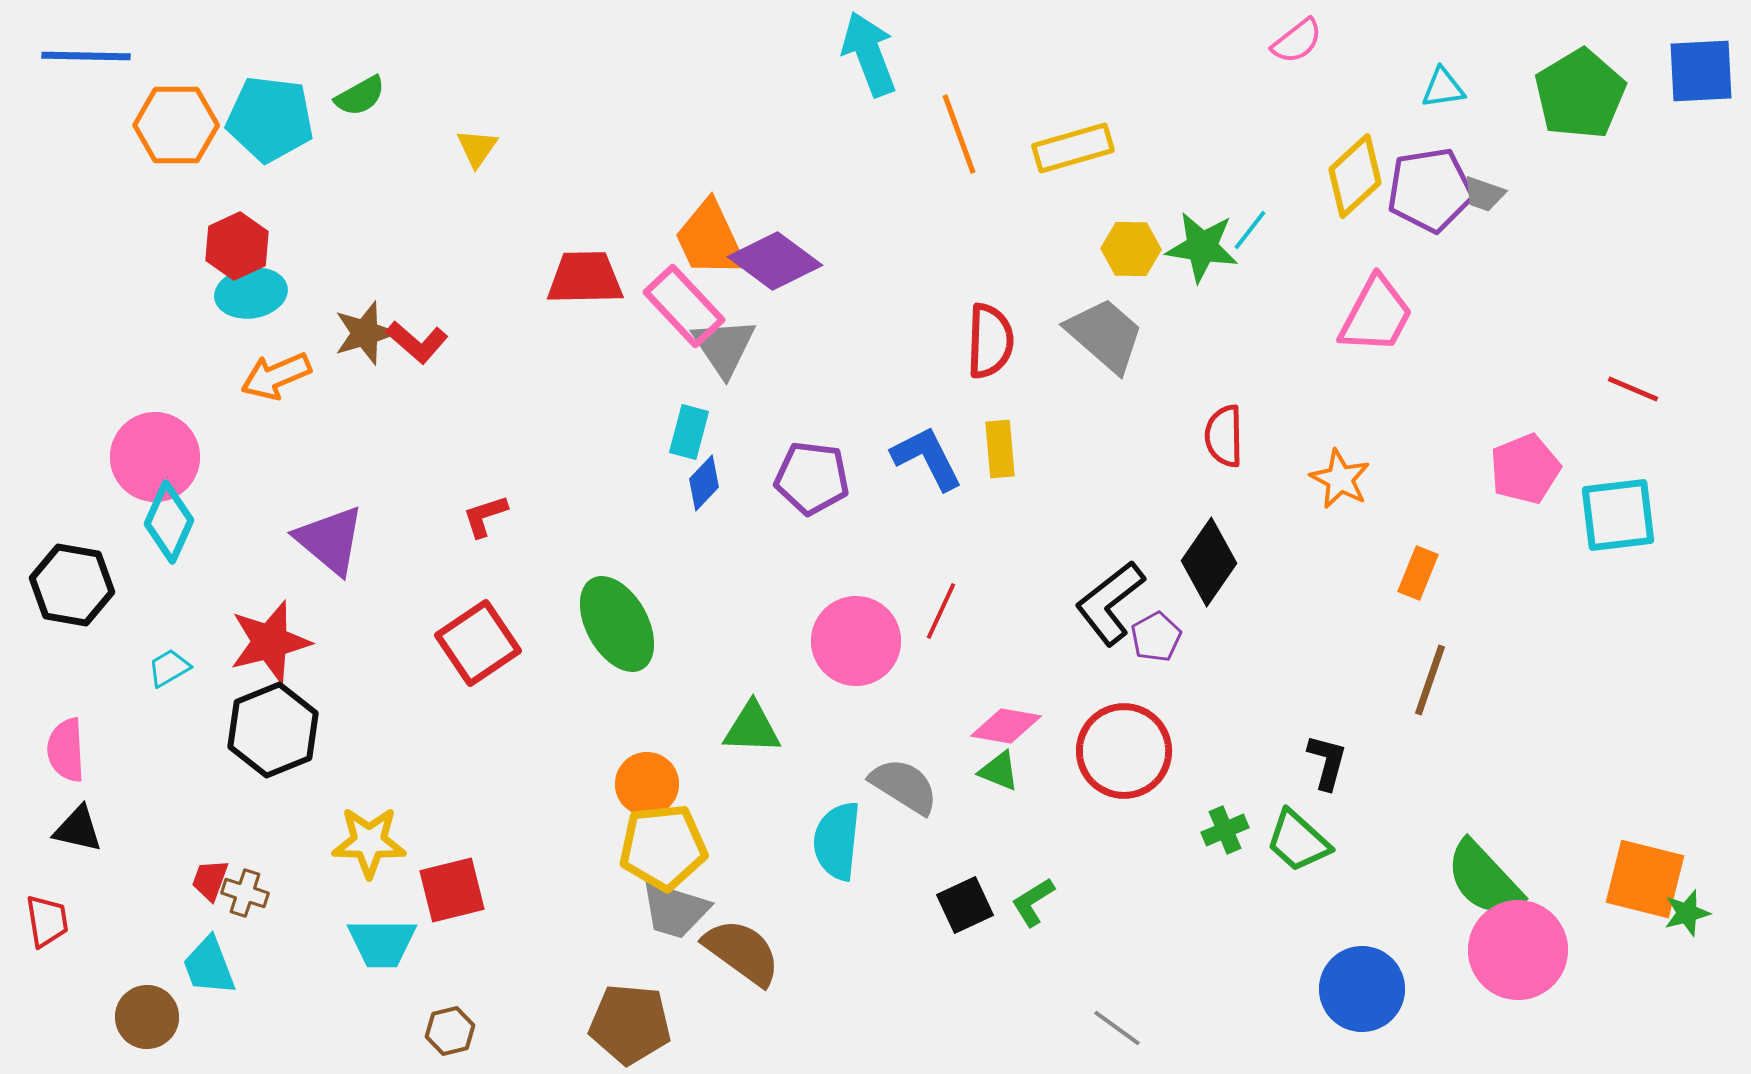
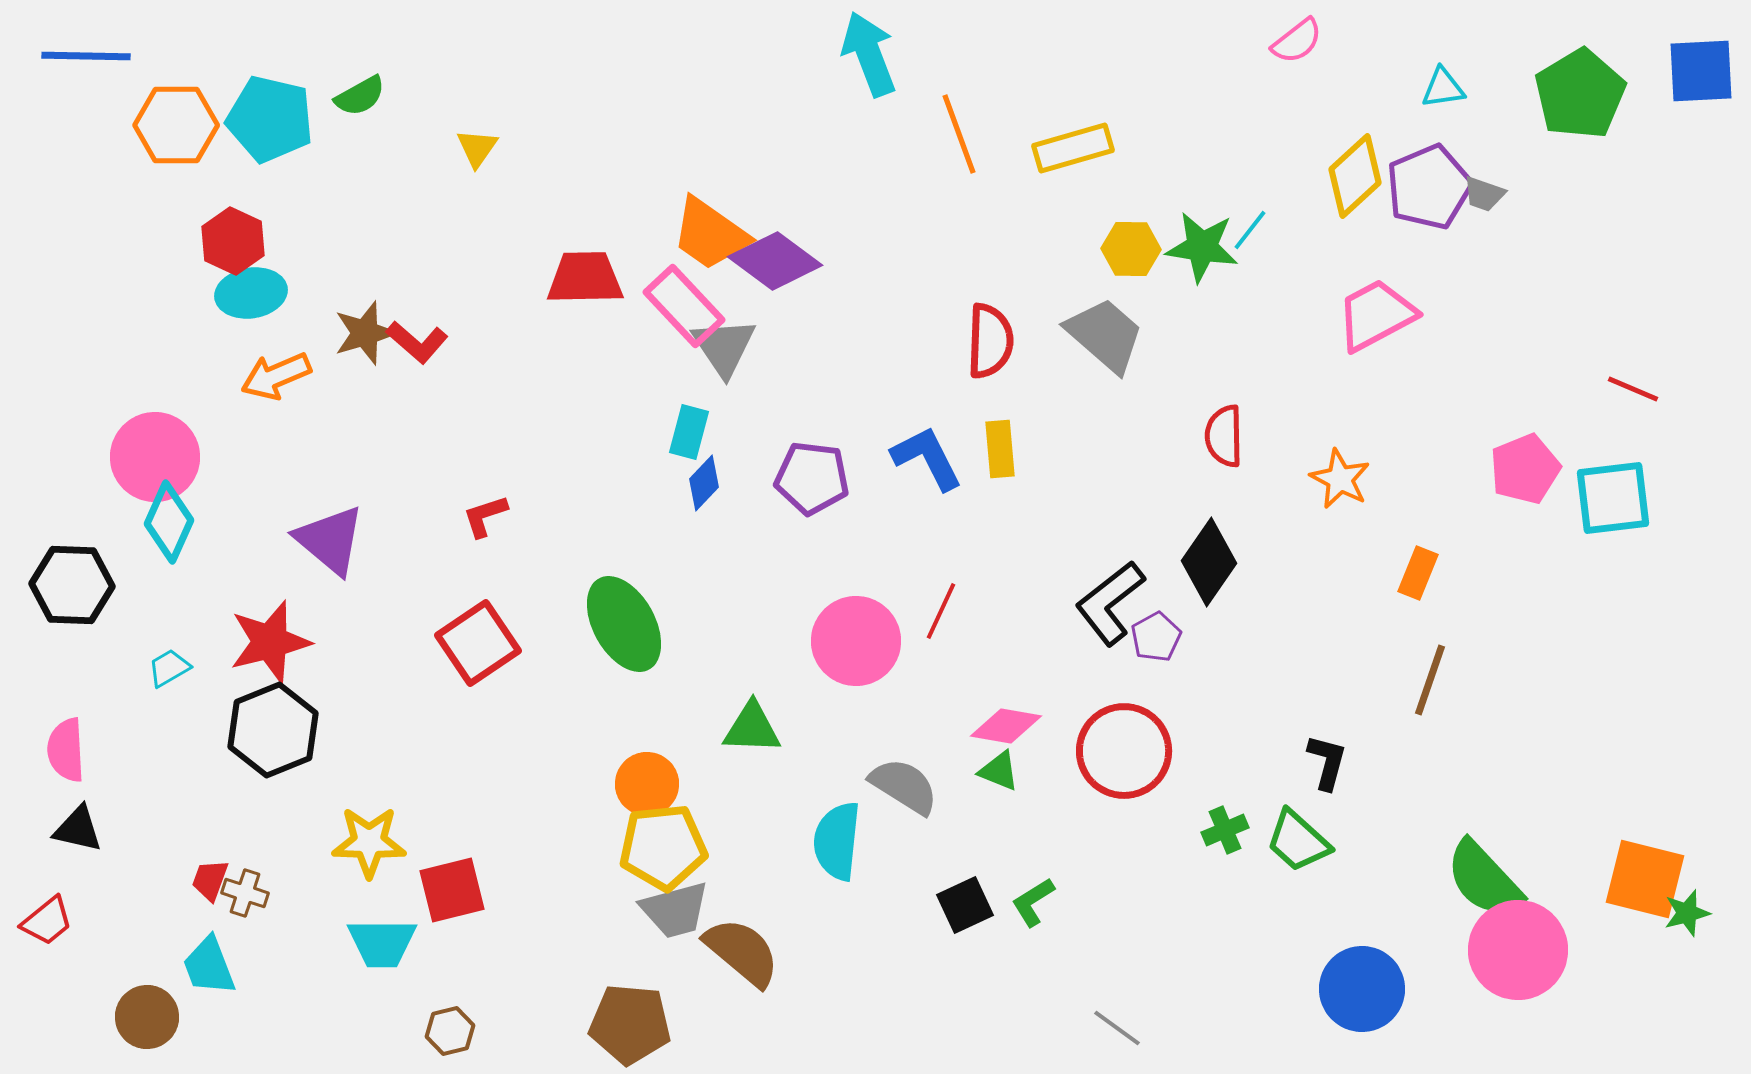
cyan pentagon at (270, 119): rotated 6 degrees clockwise
purple pentagon at (1430, 190): moved 1 px left, 3 px up; rotated 14 degrees counterclockwise
orange trapezoid at (710, 239): moved 5 px up; rotated 30 degrees counterclockwise
red hexagon at (237, 246): moved 4 px left, 5 px up; rotated 10 degrees counterclockwise
pink trapezoid at (1376, 315): rotated 146 degrees counterclockwise
cyan square at (1618, 515): moved 5 px left, 17 px up
black hexagon at (72, 585): rotated 8 degrees counterclockwise
green ellipse at (617, 624): moved 7 px right
gray trapezoid at (675, 910): rotated 32 degrees counterclockwise
red trapezoid at (47, 921): rotated 60 degrees clockwise
brown semicircle at (742, 952): rotated 4 degrees clockwise
